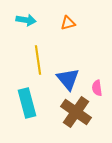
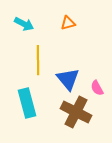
cyan arrow: moved 2 px left, 4 px down; rotated 18 degrees clockwise
yellow line: rotated 8 degrees clockwise
pink semicircle: rotated 21 degrees counterclockwise
brown cross: rotated 8 degrees counterclockwise
